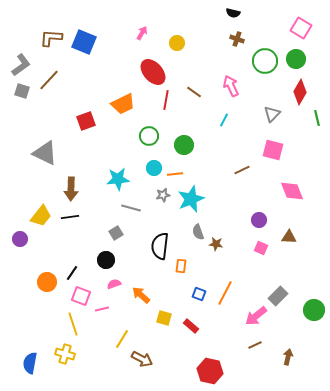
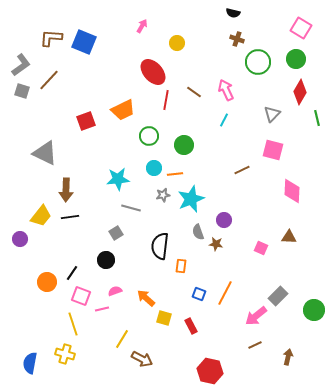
pink arrow at (142, 33): moved 7 px up
green circle at (265, 61): moved 7 px left, 1 px down
pink arrow at (231, 86): moved 5 px left, 4 px down
orange trapezoid at (123, 104): moved 6 px down
brown arrow at (71, 189): moved 5 px left, 1 px down
pink diamond at (292, 191): rotated 25 degrees clockwise
purple circle at (259, 220): moved 35 px left
pink semicircle at (114, 284): moved 1 px right, 7 px down
orange arrow at (141, 295): moved 5 px right, 3 px down
red rectangle at (191, 326): rotated 21 degrees clockwise
